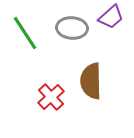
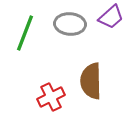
gray ellipse: moved 2 px left, 4 px up
green line: rotated 54 degrees clockwise
red cross: rotated 16 degrees clockwise
